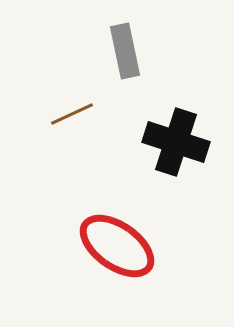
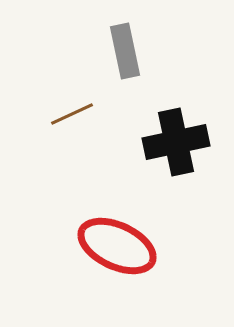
black cross: rotated 30 degrees counterclockwise
red ellipse: rotated 10 degrees counterclockwise
